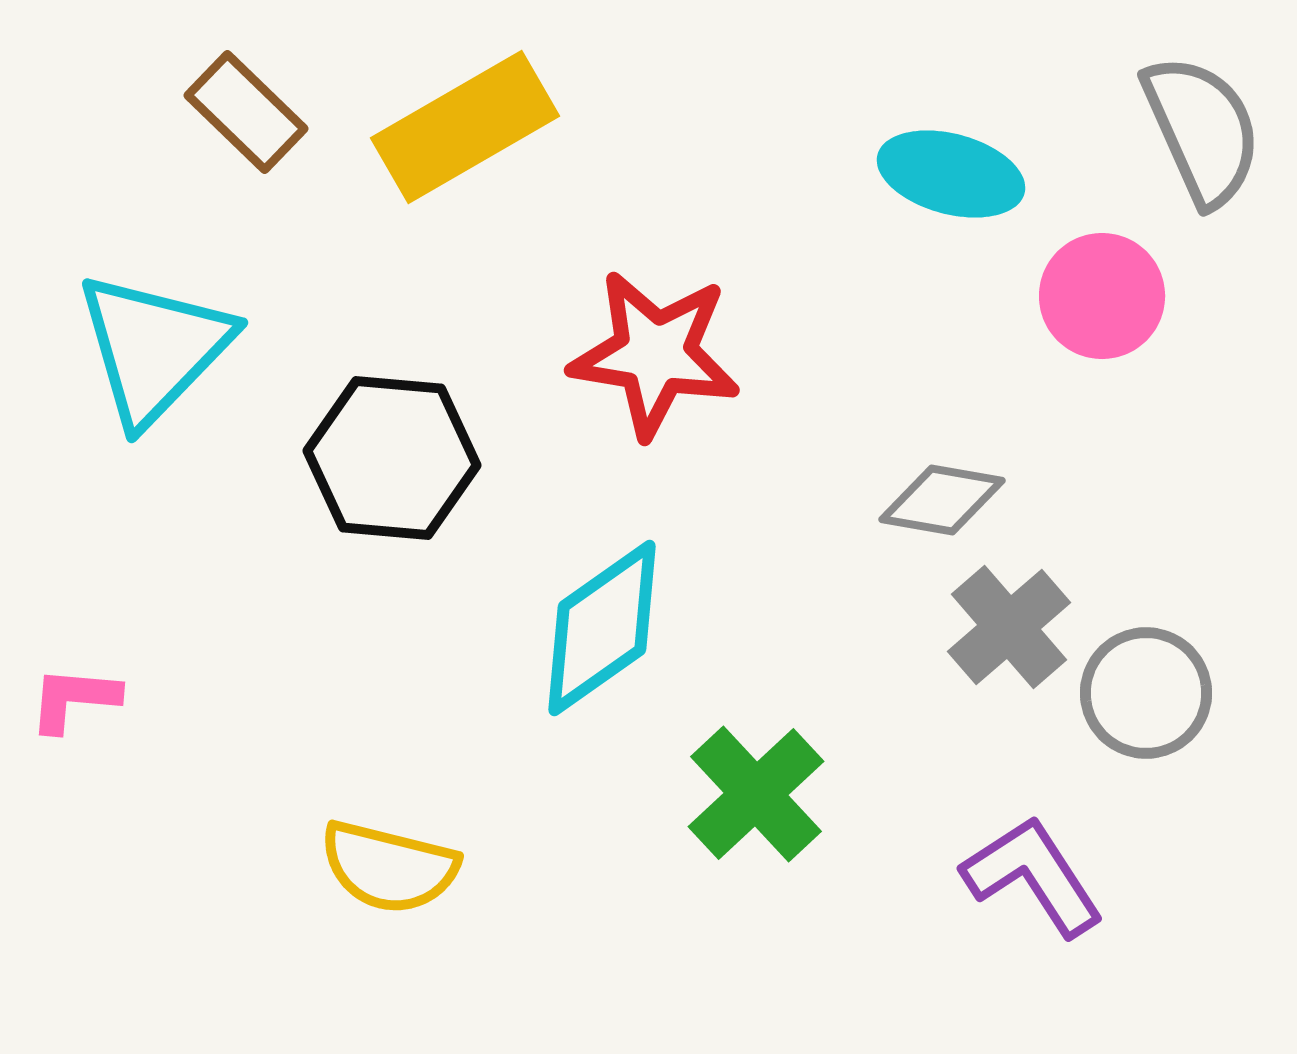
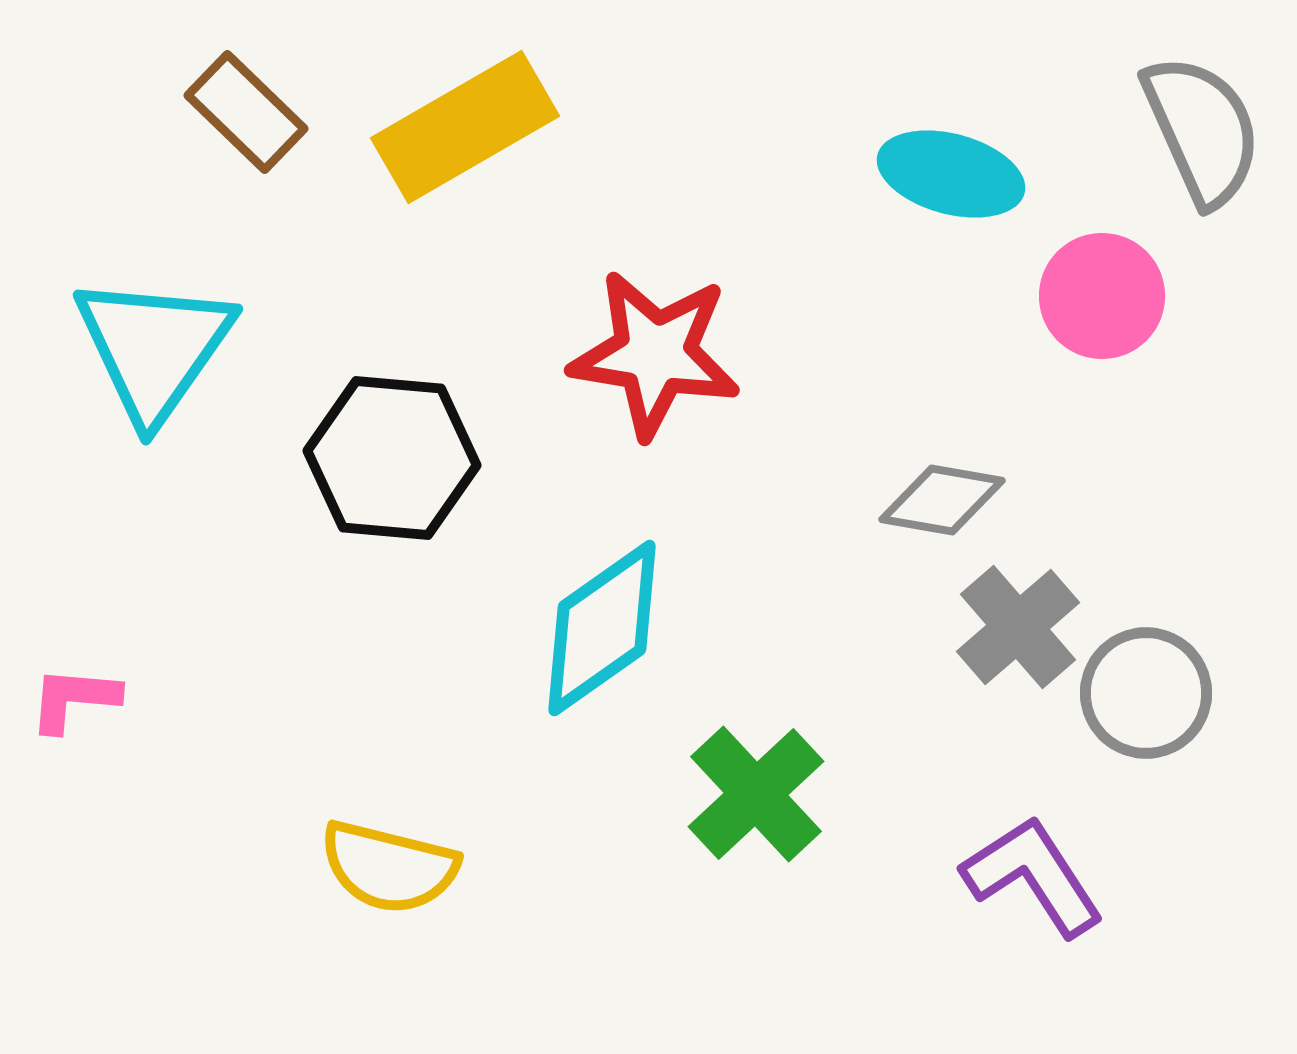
cyan triangle: rotated 9 degrees counterclockwise
gray cross: moved 9 px right
